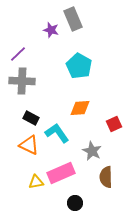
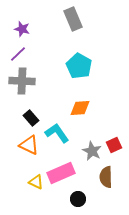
purple star: moved 29 px left, 1 px up
black rectangle: rotated 21 degrees clockwise
red square: moved 21 px down
yellow triangle: rotated 35 degrees clockwise
black circle: moved 3 px right, 4 px up
